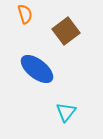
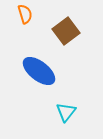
blue ellipse: moved 2 px right, 2 px down
